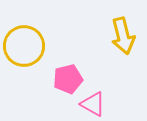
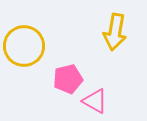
yellow arrow: moved 8 px left, 4 px up; rotated 24 degrees clockwise
pink triangle: moved 2 px right, 3 px up
